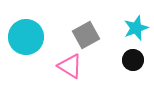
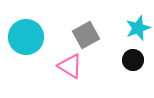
cyan star: moved 2 px right
